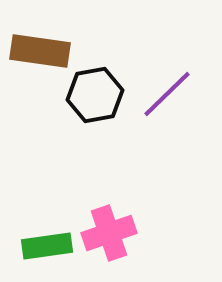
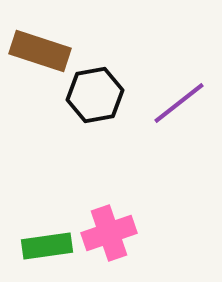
brown rectangle: rotated 10 degrees clockwise
purple line: moved 12 px right, 9 px down; rotated 6 degrees clockwise
